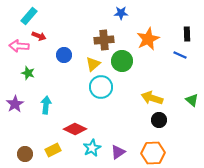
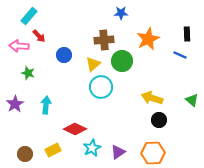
red arrow: rotated 24 degrees clockwise
